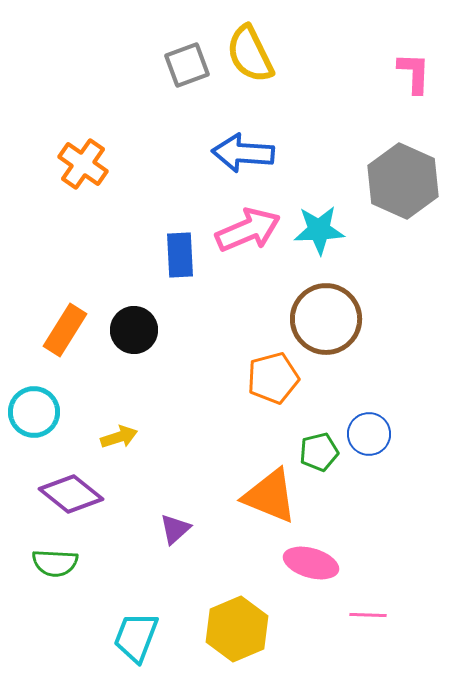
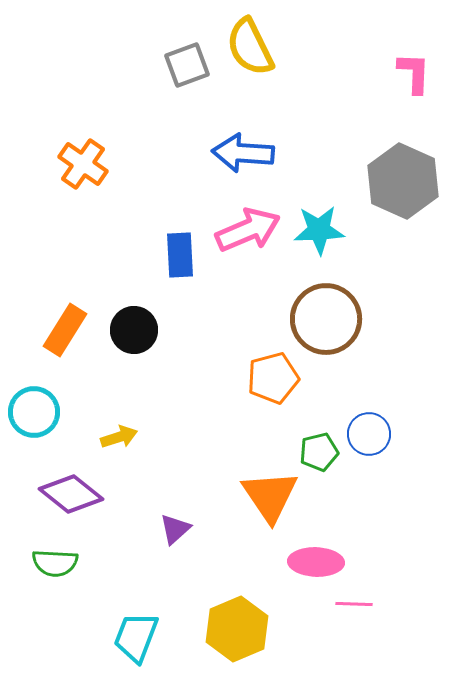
yellow semicircle: moved 7 px up
orange triangle: rotated 34 degrees clockwise
pink ellipse: moved 5 px right, 1 px up; rotated 14 degrees counterclockwise
pink line: moved 14 px left, 11 px up
